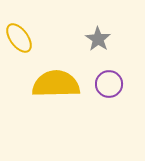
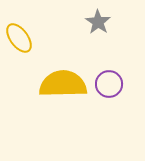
gray star: moved 17 px up
yellow semicircle: moved 7 px right
